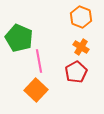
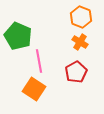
green pentagon: moved 1 px left, 2 px up
orange cross: moved 1 px left, 5 px up
orange square: moved 2 px left, 1 px up; rotated 10 degrees counterclockwise
